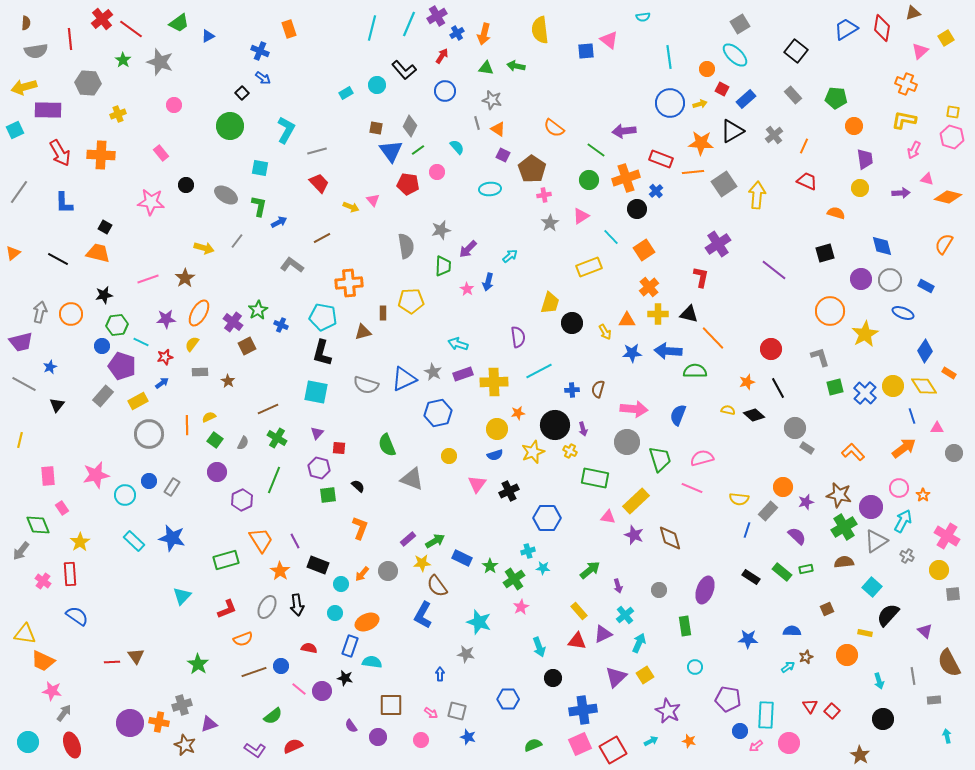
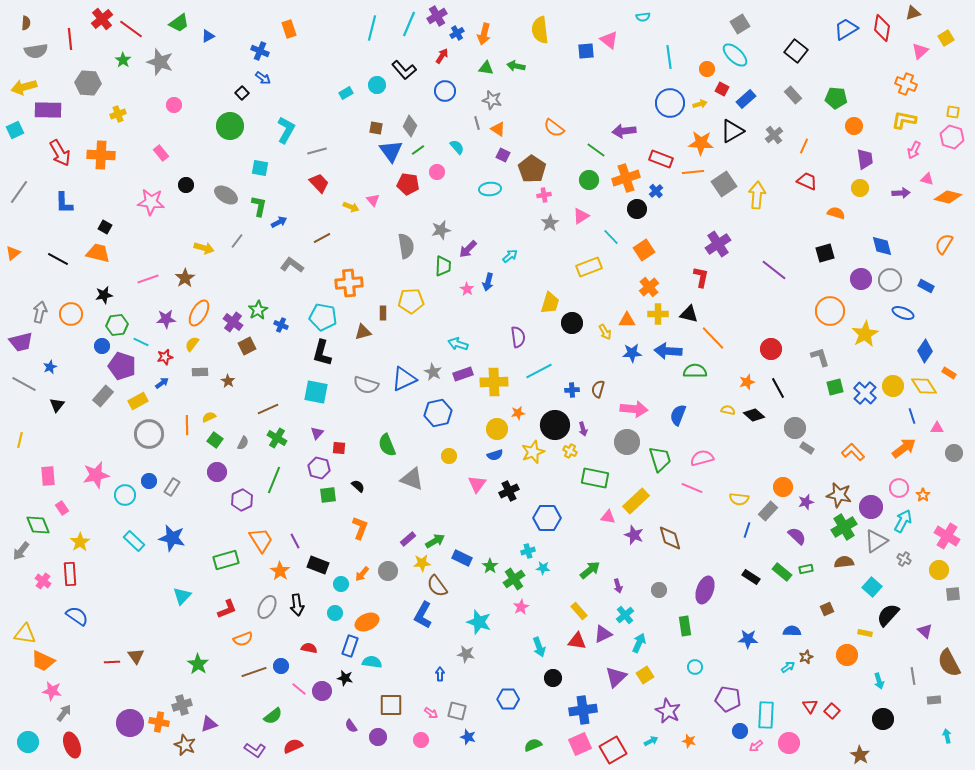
gray cross at (907, 556): moved 3 px left, 3 px down
